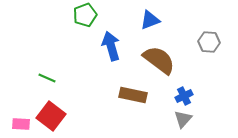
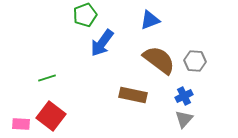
gray hexagon: moved 14 px left, 19 px down
blue arrow: moved 9 px left, 3 px up; rotated 128 degrees counterclockwise
green line: rotated 42 degrees counterclockwise
gray triangle: moved 1 px right
